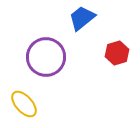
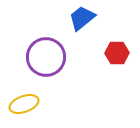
red hexagon: rotated 15 degrees clockwise
yellow ellipse: rotated 68 degrees counterclockwise
